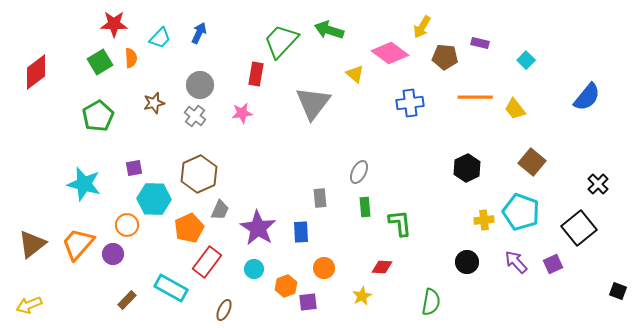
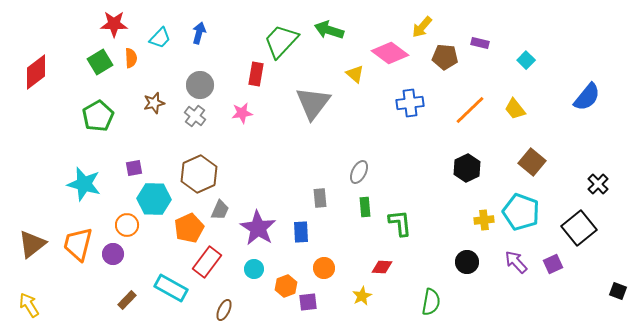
yellow arrow at (422, 27): rotated 10 degrees clockwise
blue arrow at (199, 33): rotated 10 degrees counterclockwise
orange line at (475, 97): moved 5 px left, 13 px down; rotated 44 degrees counterclockwise
orange trapezoid at (78, 244): rotated 27 degrees counterclockwise
yellow arrow at (29, 305): rotated 80 degrees clockwise
